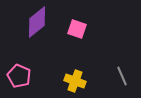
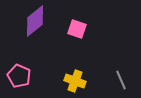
purple diamond: moved 2 px left, 1 px up
gray line: moved 1 px left, 4 px down
